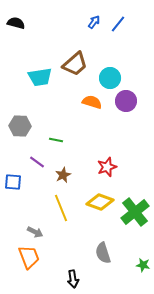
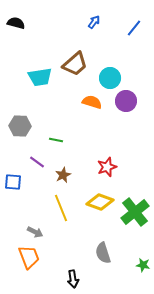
blue line: moved 16 px right, 4 px down
